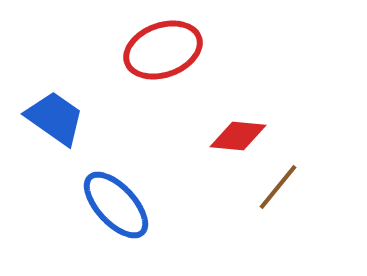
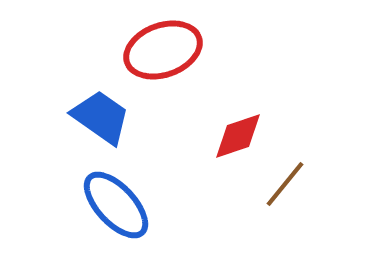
blue trapezoid: moved 46 px right, 1 px up
red diamond: rotated 24 degrees counterclockwise
brown line: moved 7 px right, 3 px up
